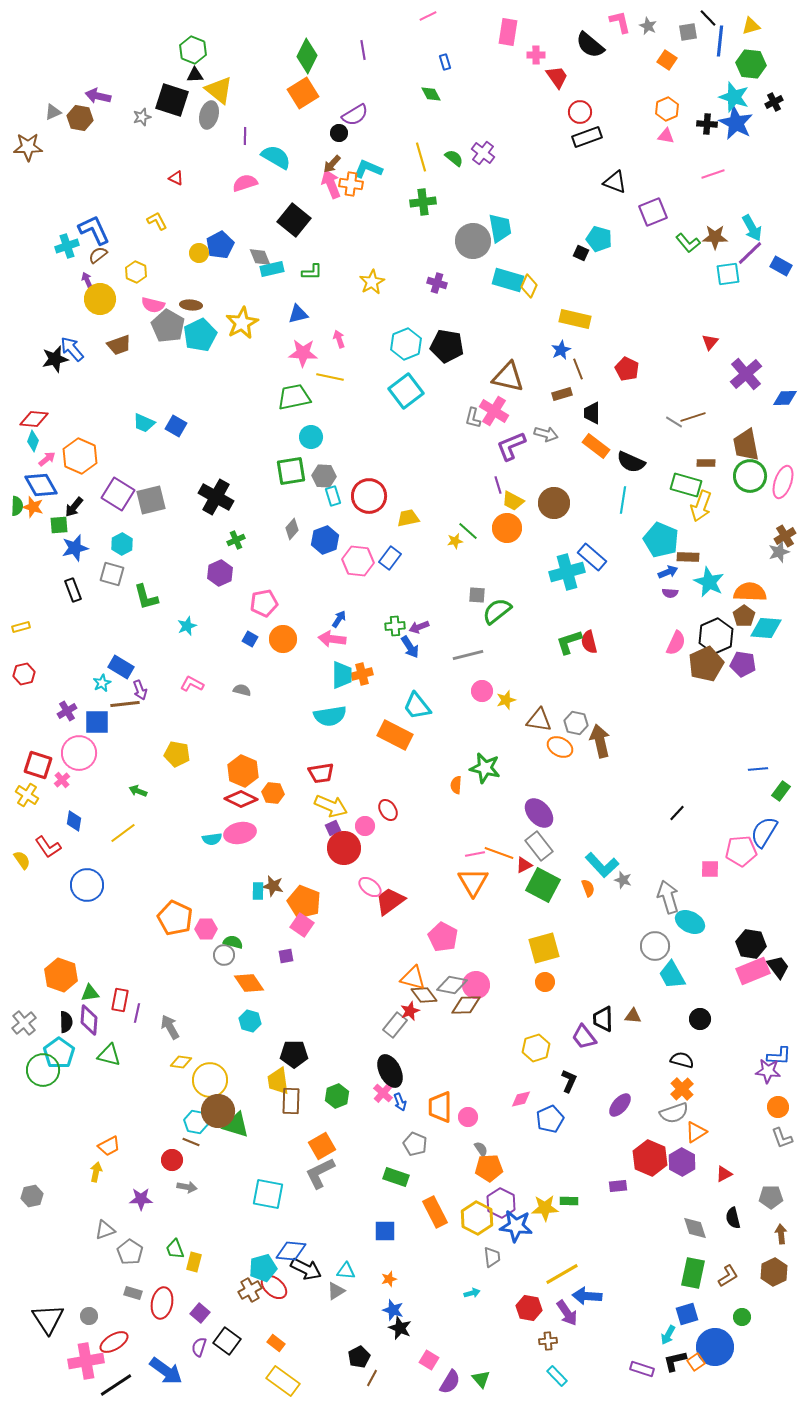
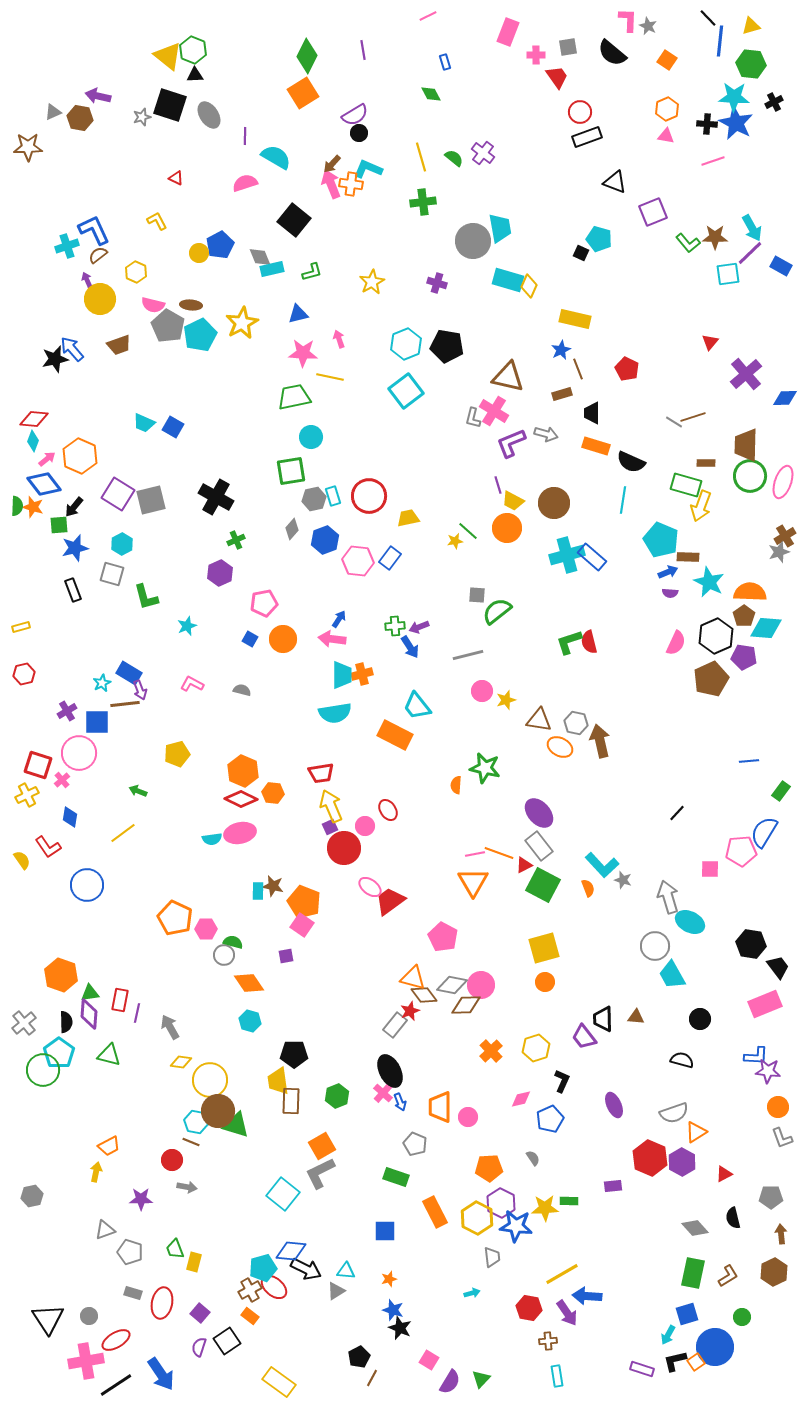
pink L-shape at (620, 22): moved 8 px right, 2 px up; rotated 15 degrees clockwise
pink rectangle at (508, 32): rotated 12 degrees clockwise
gray square at (688, 32): moved 120 px left, 15 px down
black semicircle at (590, 45): moved 22 px right, 8 px down
yellow triangle at (219, 90): moved 51 px left, 34 px up
cyan star at (734, 97): rotated 16 degrees counterclockwise
black square at (172, 100): moved 2 px left, 5 px down
gray ellipse at (209, 115): rotated 48 degrees counterclockwise
black circle at (339, 133): moved 20 px right
pink line at (713, 174): moved 13 px up
green L-shape at (312, 272): rotated 15 degrees counterclockwise
blue square at (176, 426): moved 3 px left, 1 px down
brown trapezoid at (746, 445): rotated 12 degrees clockwise
purple L-shape at (511, 446): moved 3 px up
orange rectangle at (596, 446): rotated 20 degrees counterclockwise
gray hexagon at (324, 476): moved 10 px left, 23 px down; rotated 15 degrees counterclockwise
blue diamond at (41, 485): moved 3 px right, 1 px up; rotated 8 degrees counterclockwise
cyan cross at (567, 572): moved 17 px up
brown pentagon at (706, 664): moved 5 px right, 15 px down
purple pentagon at (743, 664): moved 1 px right, 7 px up
blue rectangle at (121, 667): moved 8 px right, 6 px down
cyan semicircle at (330, 716): moved 5 px right, 3 px up
yellow pentagon at (177, 754): rotated 25 degrees counterclockwise
blue line at (758, 769): moved 9 px left, 8 px up
yellow cross at (27, 795): rotated 30 degrees clockwise
yellow arrow at (331, 806): rotated 136 degrees counterclockwise
blue diamond at (74, 821): moved 4 px left, 4 px up
purple square at (333, 828): moved 3 px left, 1 px up
pink rectangle at (753, 971): moved 12 px right, 33 px down
pink circle at (476, 985): moved 5 px right
brown triangle at (633, 1016): moved 3 px right, 1 px down
purple diamond at (89, 1020): moved 6 px up
blue L-shape at (779, 1056): moved 23 px left
black L-shape at (569, 1081): moved 7 px left
orange cross at (682, 1089): moved 191 px left, 38 px up
purple ellipse at (620, 1105): moved 6 px left; rotated 65 degrees counterclockwise
gray semicircle at (481, 1149): moved 52 px right, 9 px down
purple rectangle at (618, 1186): moved 5 px left
cyan square at (268, 1194): moved 15 px right; rotated 28 degrees clockwise
gray diamond at (695, 1228): rotated 24 degrees counterclockwise
gray pentagon at (130, 1252): rotated 15 degrees counterclockwise
black square at (227, 1341): rotated 20 degrees clockwise
red ellipse at (114, 1342): moved 2 px right, 2 px up
orange rectangle at (276, 1343): moved 26 px left, 27 px up
blue arrow at (166, 1371): moved 5 px left, 3 px down; rotated 20 degrees clockwise
cyan rectangle at (557, 1376): rotated 35 degrees clockwise
green triangle at (481, 1379): rotated 24 degrees clockwise
yellow rectangle at (283, 1381): moved 4 px left, 1 px down
